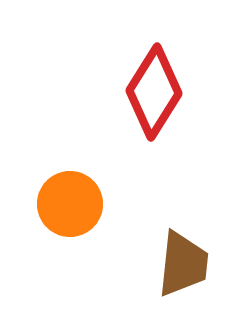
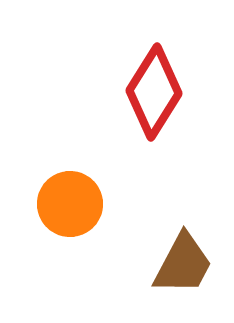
brown trapezoid: rotated 22 degrees clockwise
